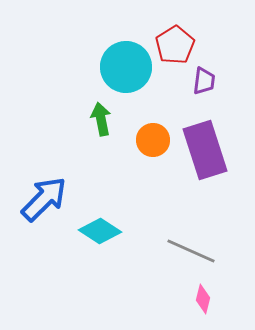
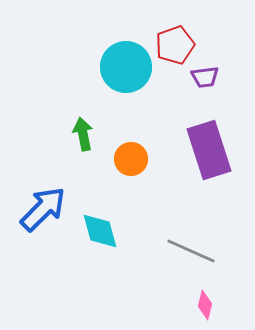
red pentagon: rotated 12 degrees clockwise
purple trapezoid: moved 1 px right, 4 px up; rotated 76 degrees clockwise
green arrow: moved 18 px left, 15 px down
orange circle: moved 22 px left, 19 px down
purple rectangle: moved 4 px right
blue arrow: moved 1 px left, 10 px down
cyan diamond: rotated 42 degrees clockwise
pink diamond: moved 2 px right, 6 px down
